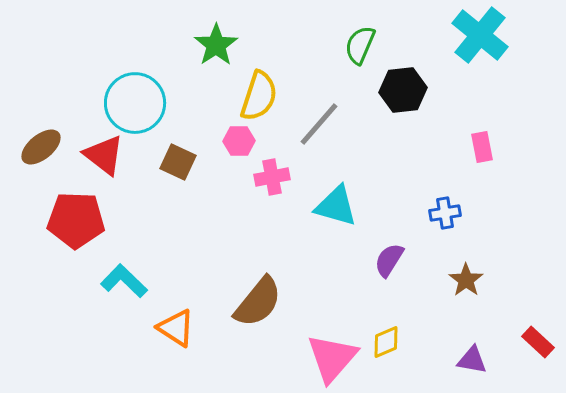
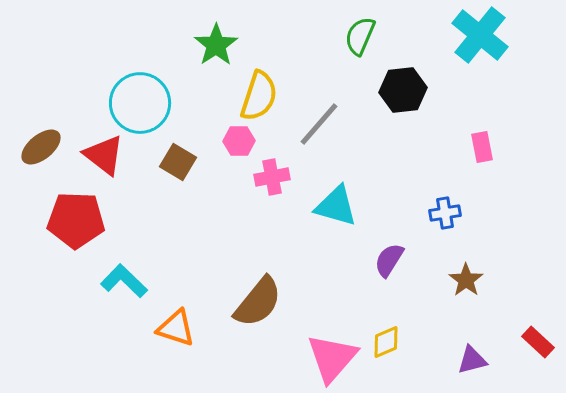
green semicircle: moved 9 px up
cyan circle: moved 5 px right
brown square: rotated 6 degrees clockwise
orange triangle: rotated 15 degrees counterclockwise
purple triangle: rotated 24 degrees counterclockwise
